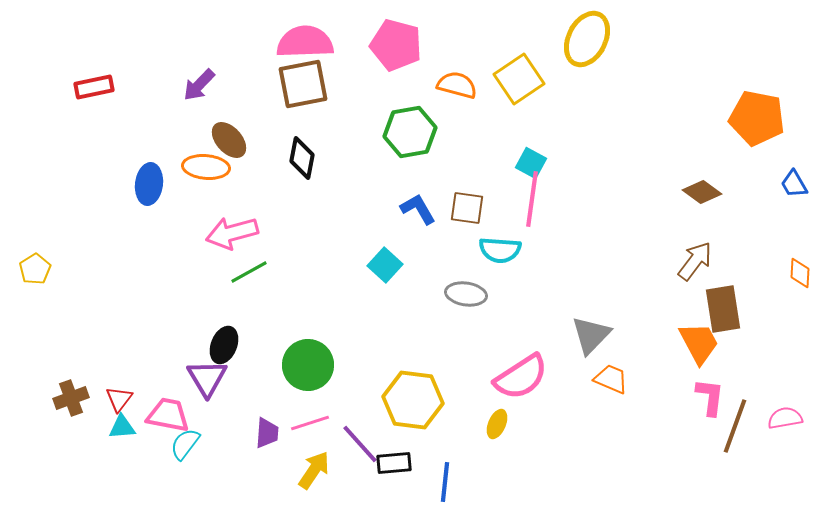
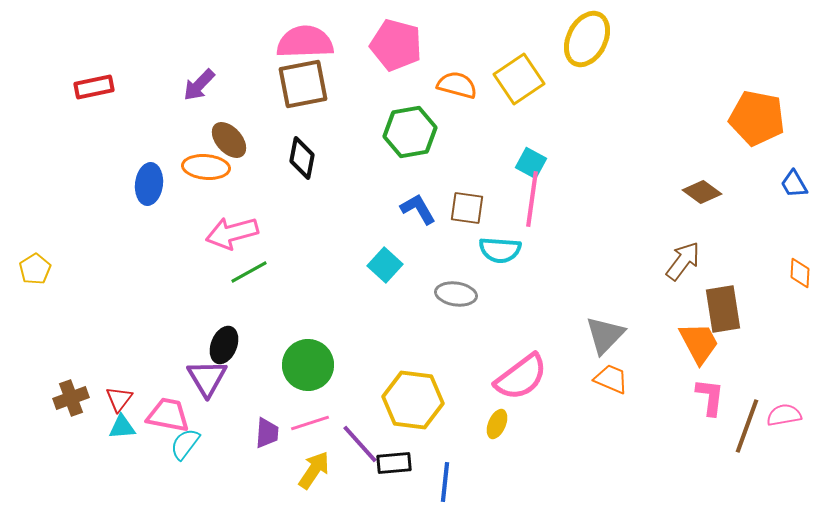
brown arrow at (695, 261): moved 12 px left
gray ellipse at (466, 294): moved 10 px left
gray triangle at (591, 335): moved 14 px right
pink semicircle at (521, 377): rotated 4 degrees counterclockwise
pink semicircle at (785, 418): moved 1 px left, 3 px up
brown line at (735, 426): moved 12 px right
